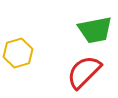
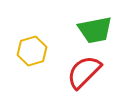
yellow hexagon: moved 14 px right, 2 px up
